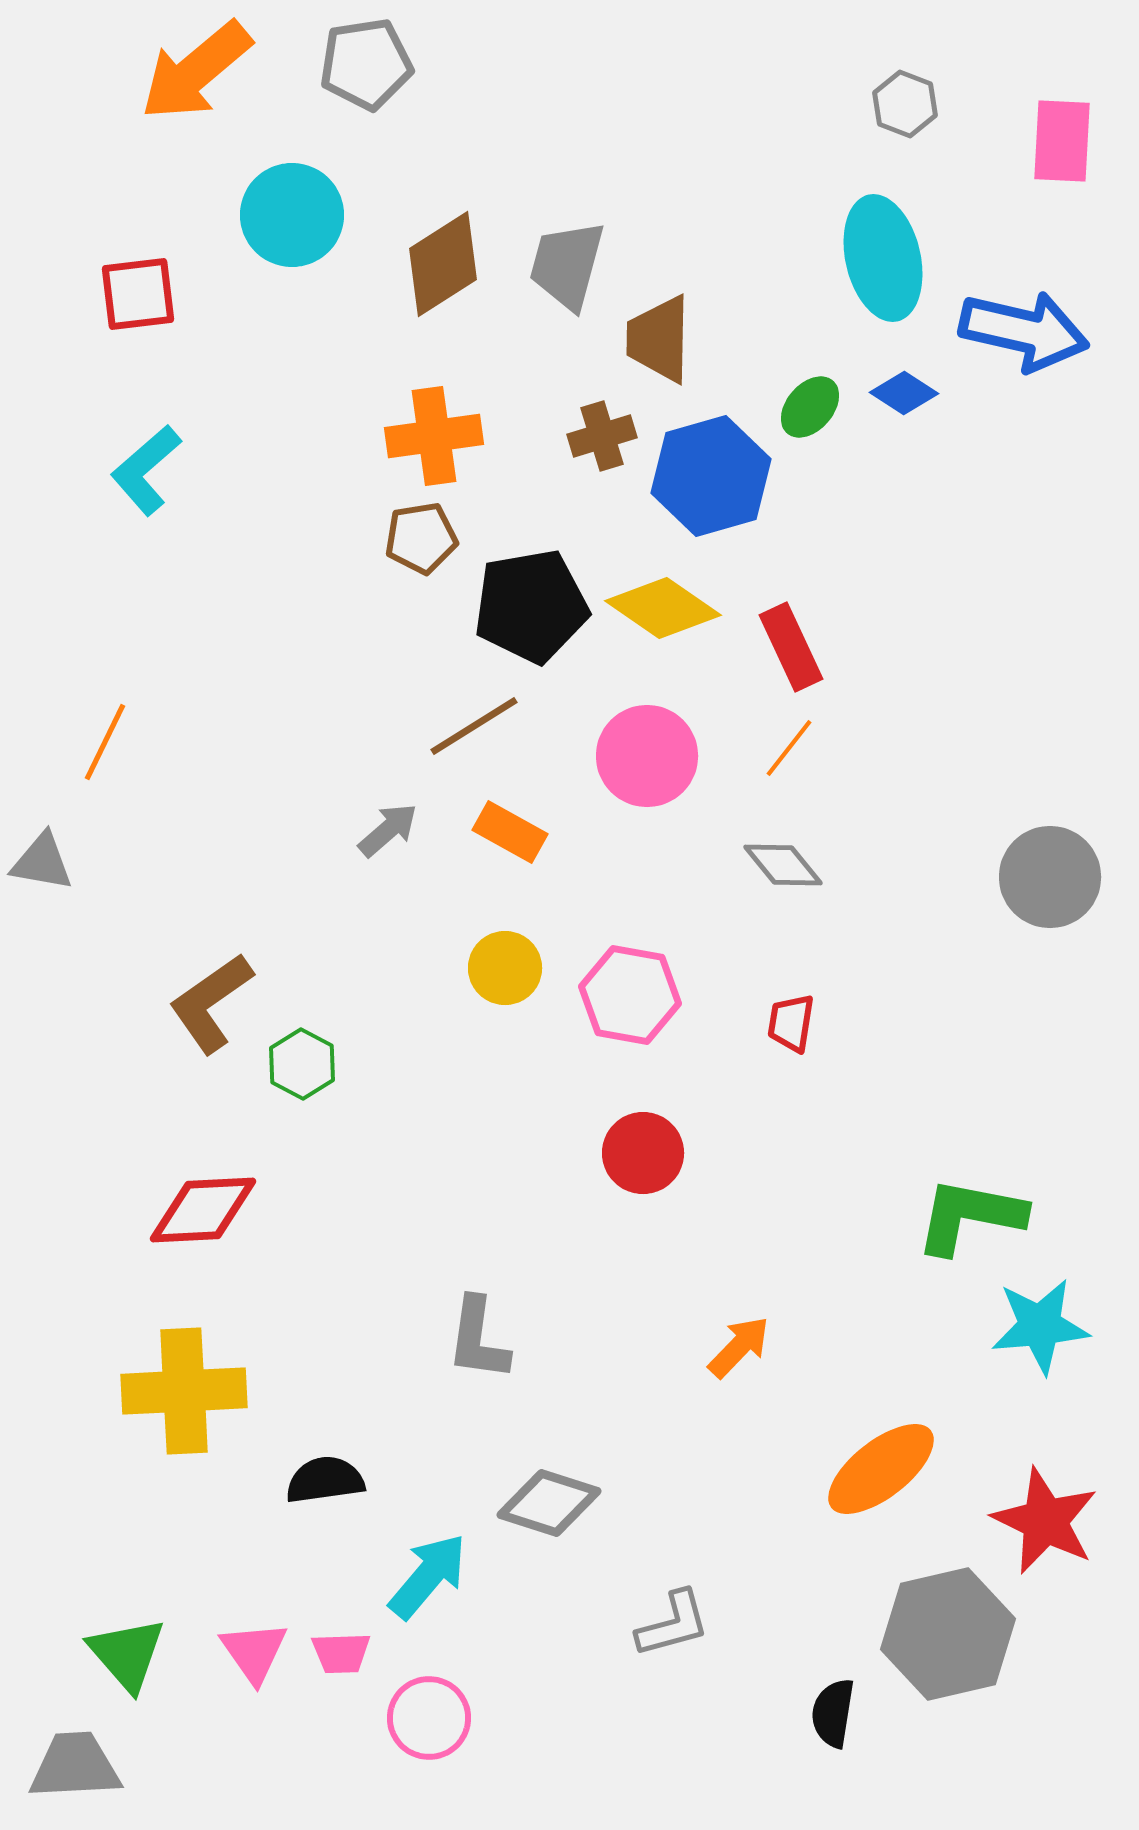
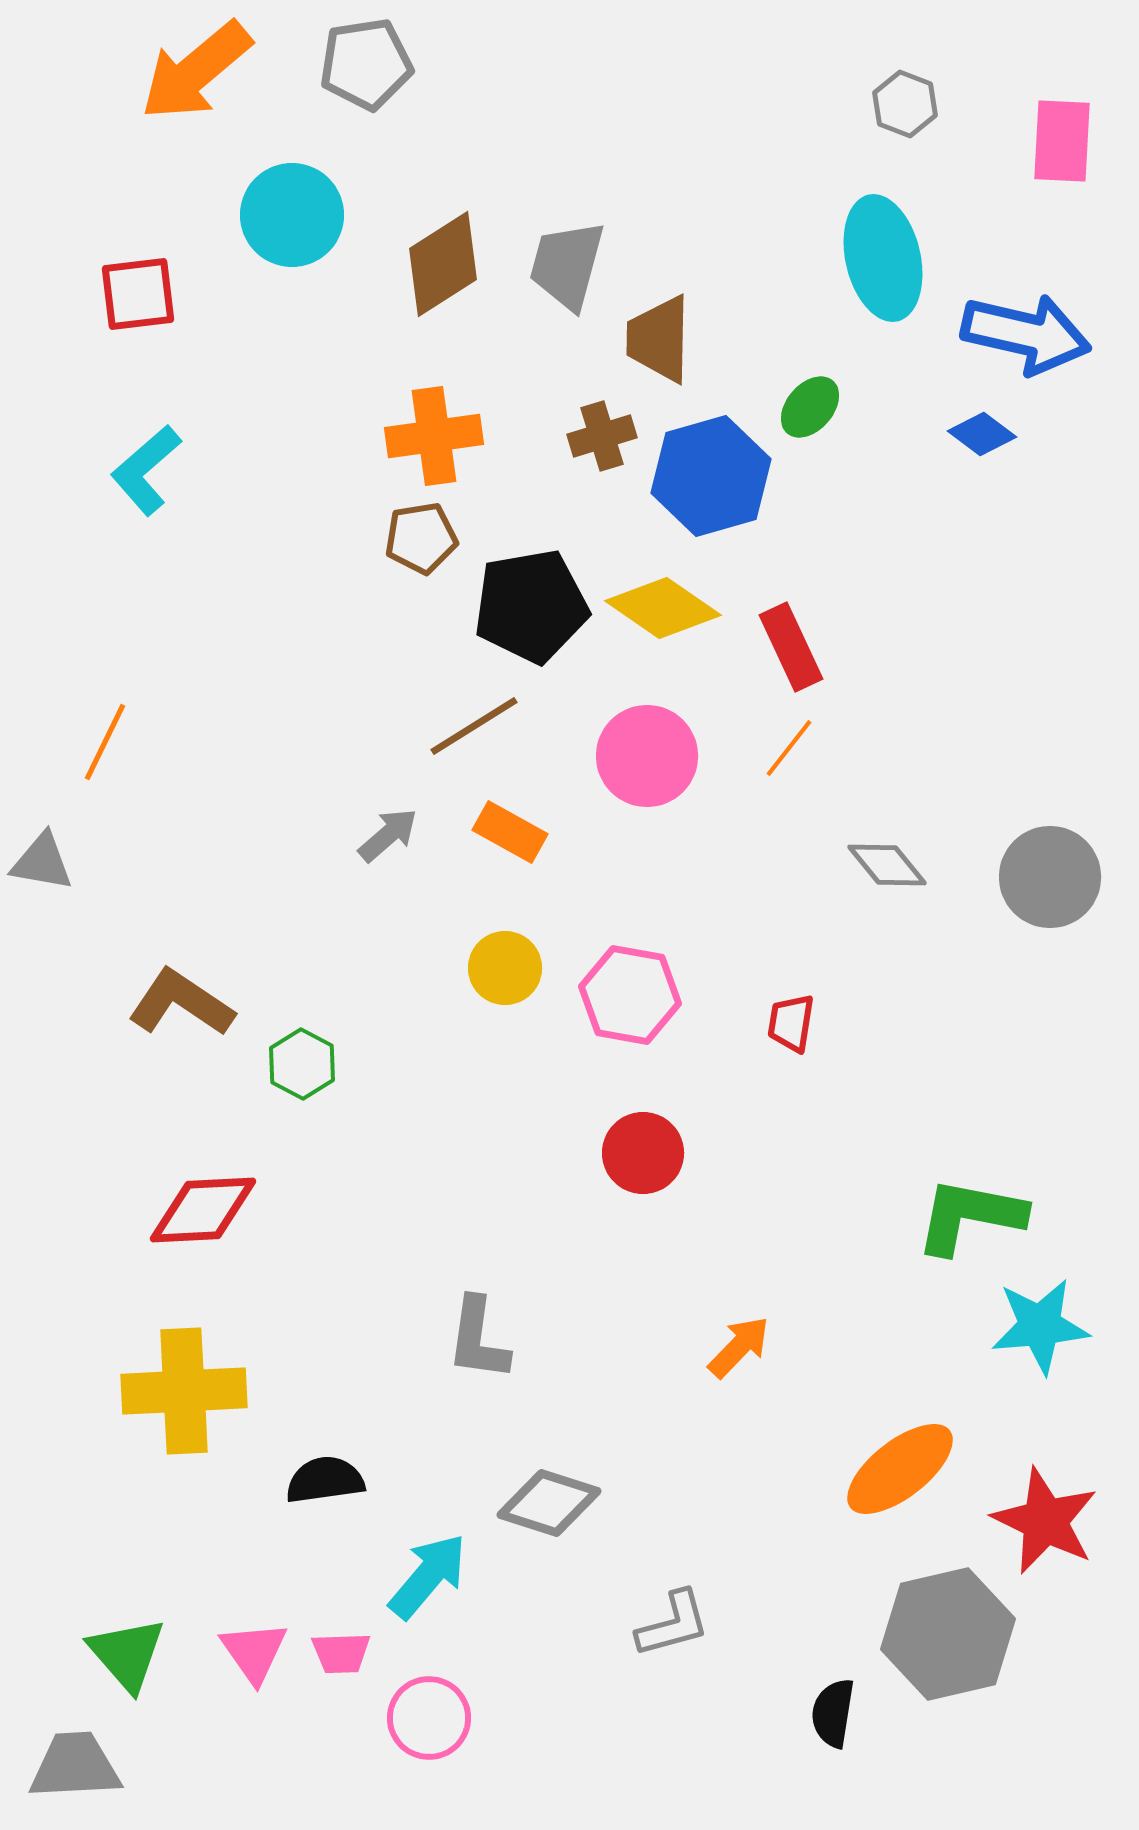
blue arrow at (1024, 331): moved 2 px right, 3 px down
blue diamond at (904, 393): moved 78 px right, 41 px down; rotated 4 degrees clockwise
gray arrow at (388, 830): moved 5 px down
gray diamond at (783, 865): moved 104 px right
brown L-shape at (211, 1003): moved 30 px left; rotated 69 degrees clockwise
orange ellipse at (881, 1469): moved 19 px right
